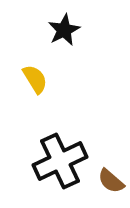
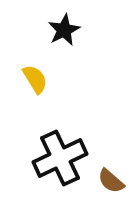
black cross: moved 3 px up
